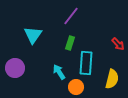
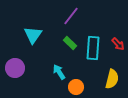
green rectangle: rotated 64 degrees counterclockwise
cyan rectangle: moved 7 px right, 15 px up
